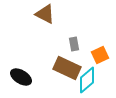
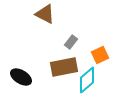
gray rectangle: moved 3 px left, 2 px up; rotated 48 degrees clockwise
brown rectangle: moved 3 px left, 1 px up; rotated 36 degrees counterclockwise
